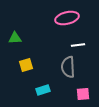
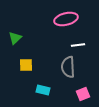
pink ellipse: moved 1 px left, 1 px down
green triangle: rotated 40 degrees counterclockwise
yellow square: rotated 16 degrees clockwise
cyan rectangle: rotated 32 degrees clockwise
pink square: rotated 16 degrees counterclockwise
